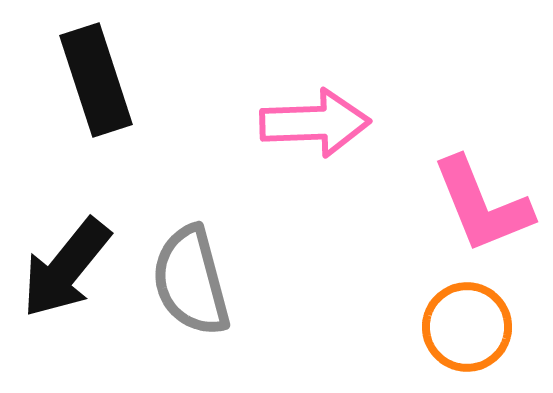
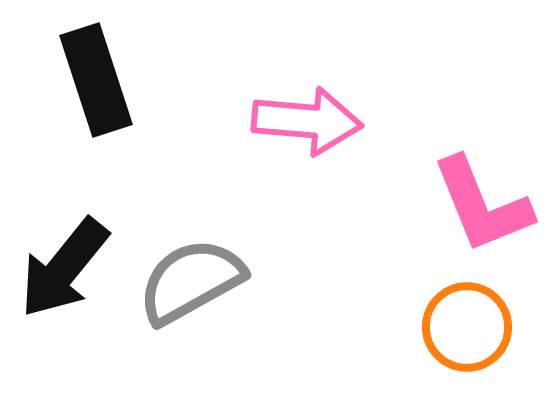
pink arrow: moved 8 px left, 2 px up; rotated 7 degrees clockwise
black arrow: moved 2 px left
gray semicircle: rotated 76 degrees clockwise
